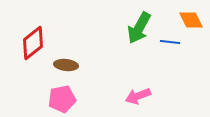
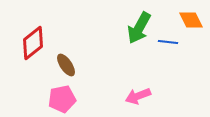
blue line: moved 2 px left
brown ellipse: rotated 50 degrees clockwise
